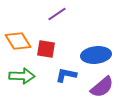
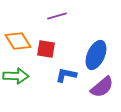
purple line: moved 2 px down; rotated 18 degrees clockwise
blue ellipse: rotated 60 degrees counterclockwise
green arrow: moved 6 px left
